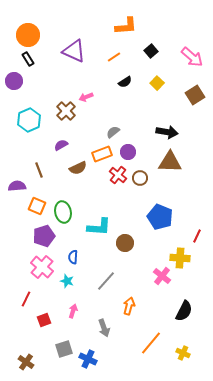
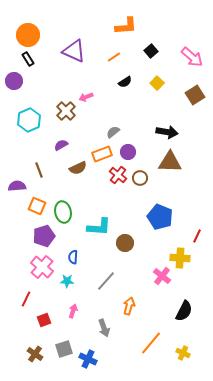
cyan star at (67, 281): rotated 16 degrees counterclockwise
brown cross at (26, 362): moved 9 px right, 8 px up
